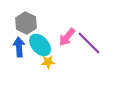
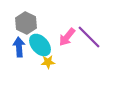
purple line: moved 6 px up
